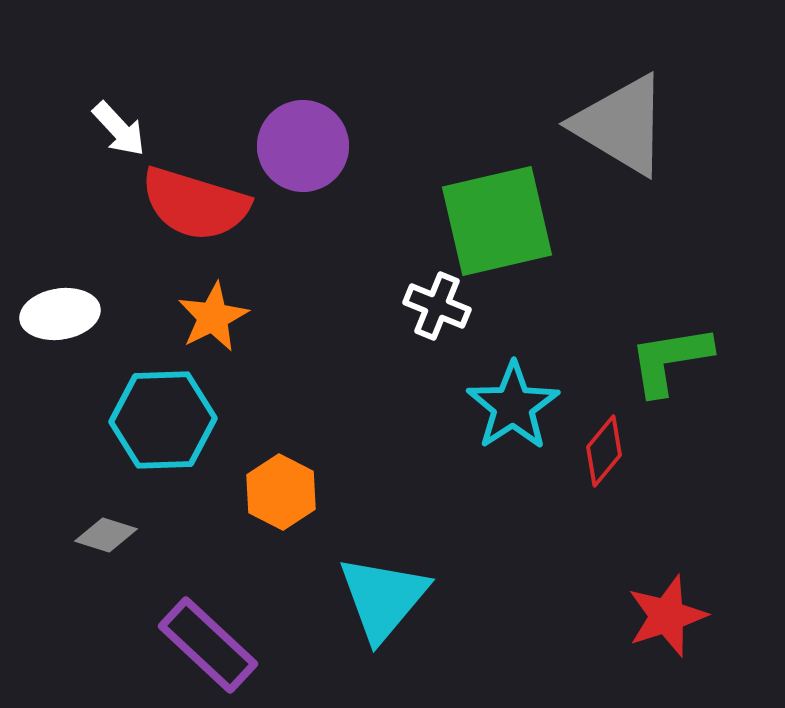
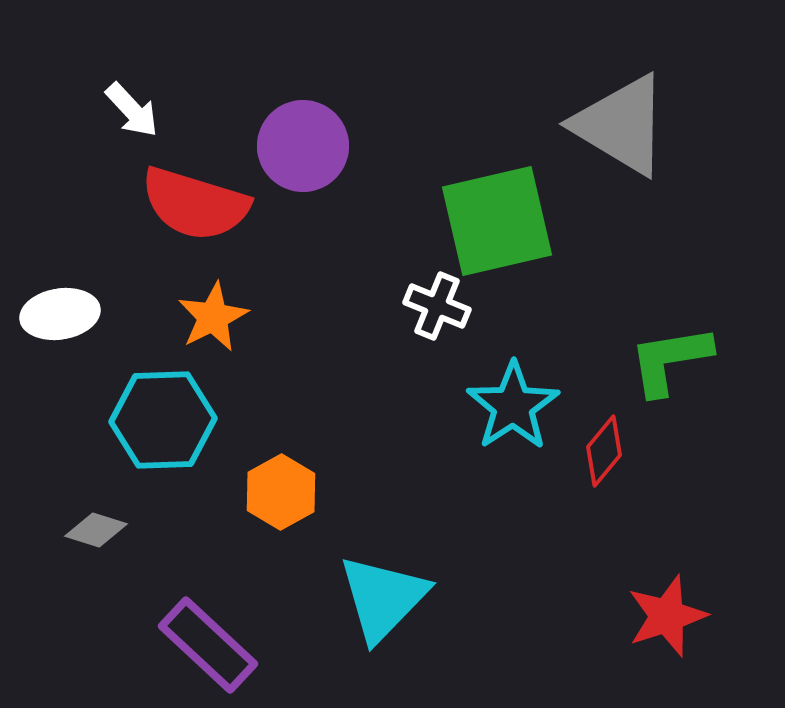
white arrow: moved 13 px right, 19 px up
orange hexagon: rotated 4 degrees clockwise
gray diamond: moved 10 px left, 5 px up
cyan triangle: rotated 4 degrees clockwise
